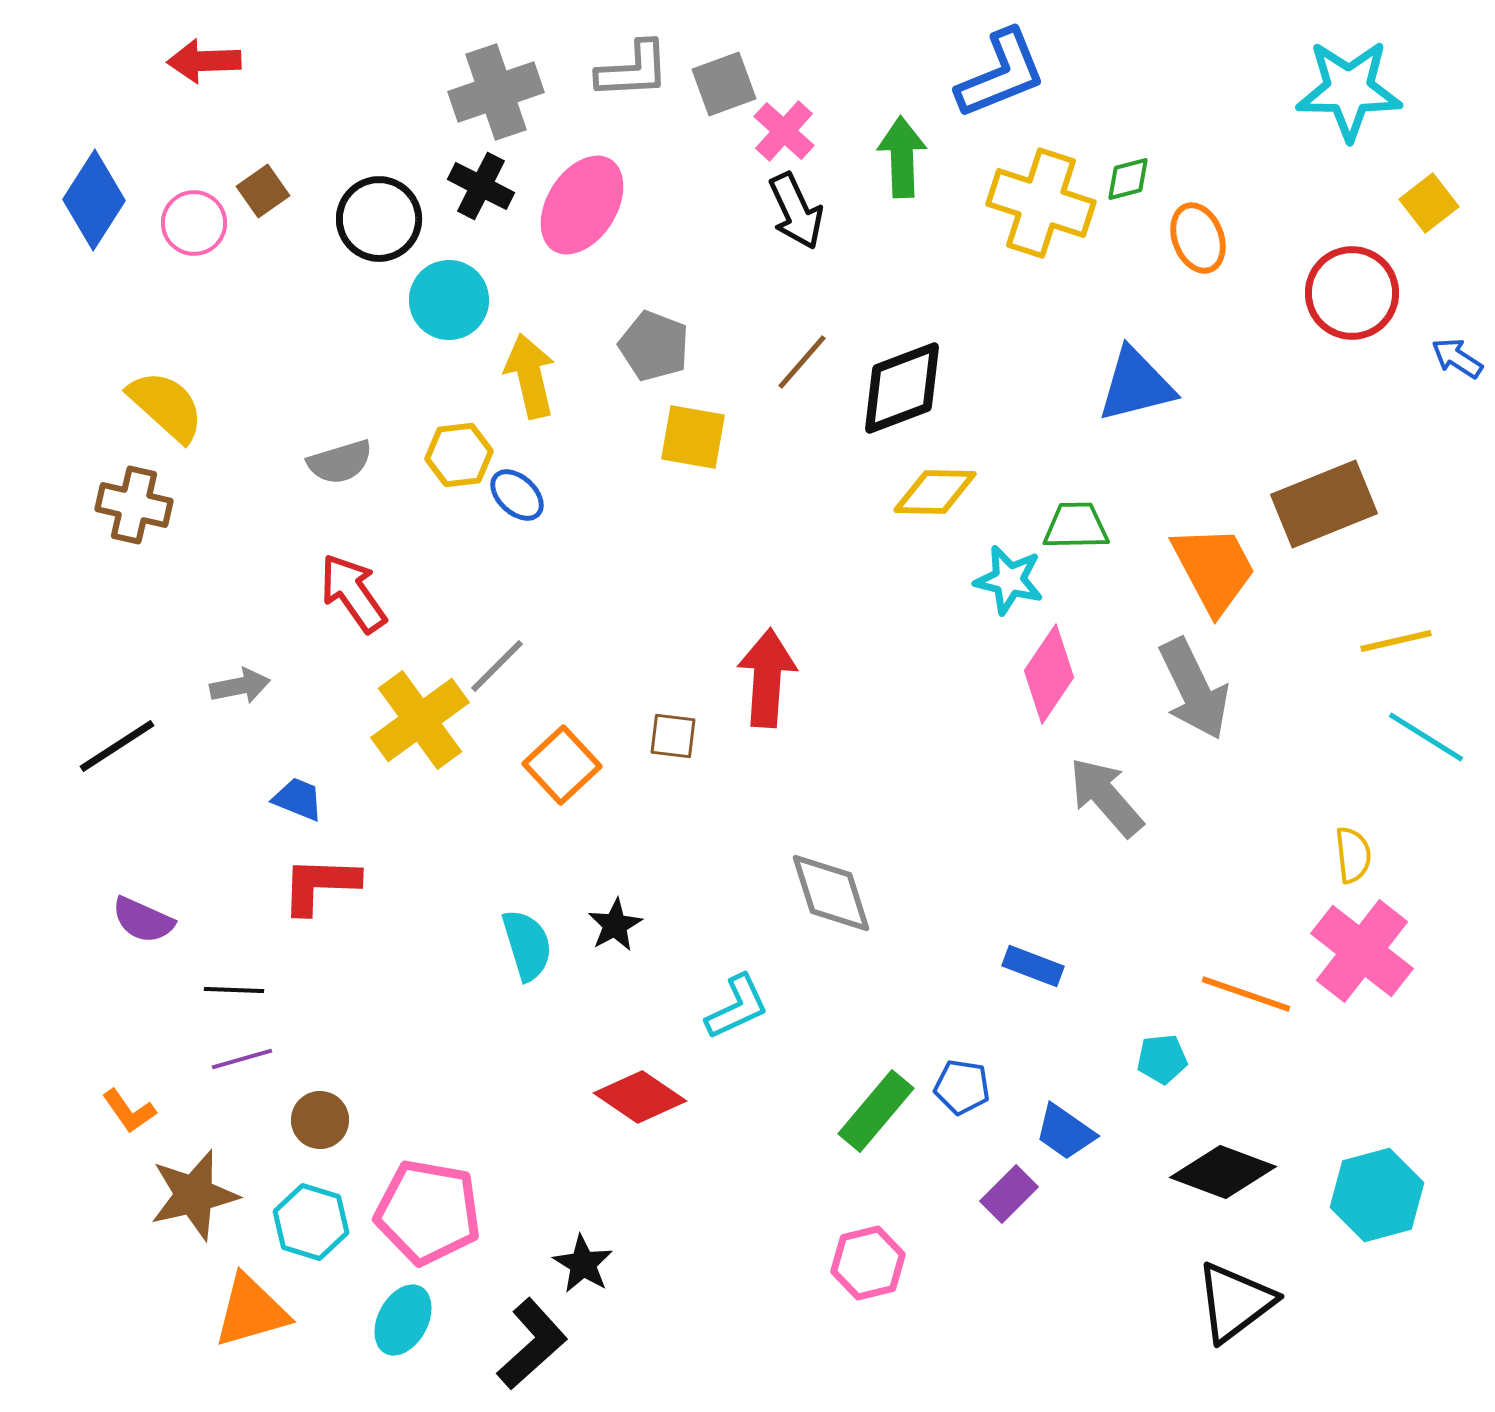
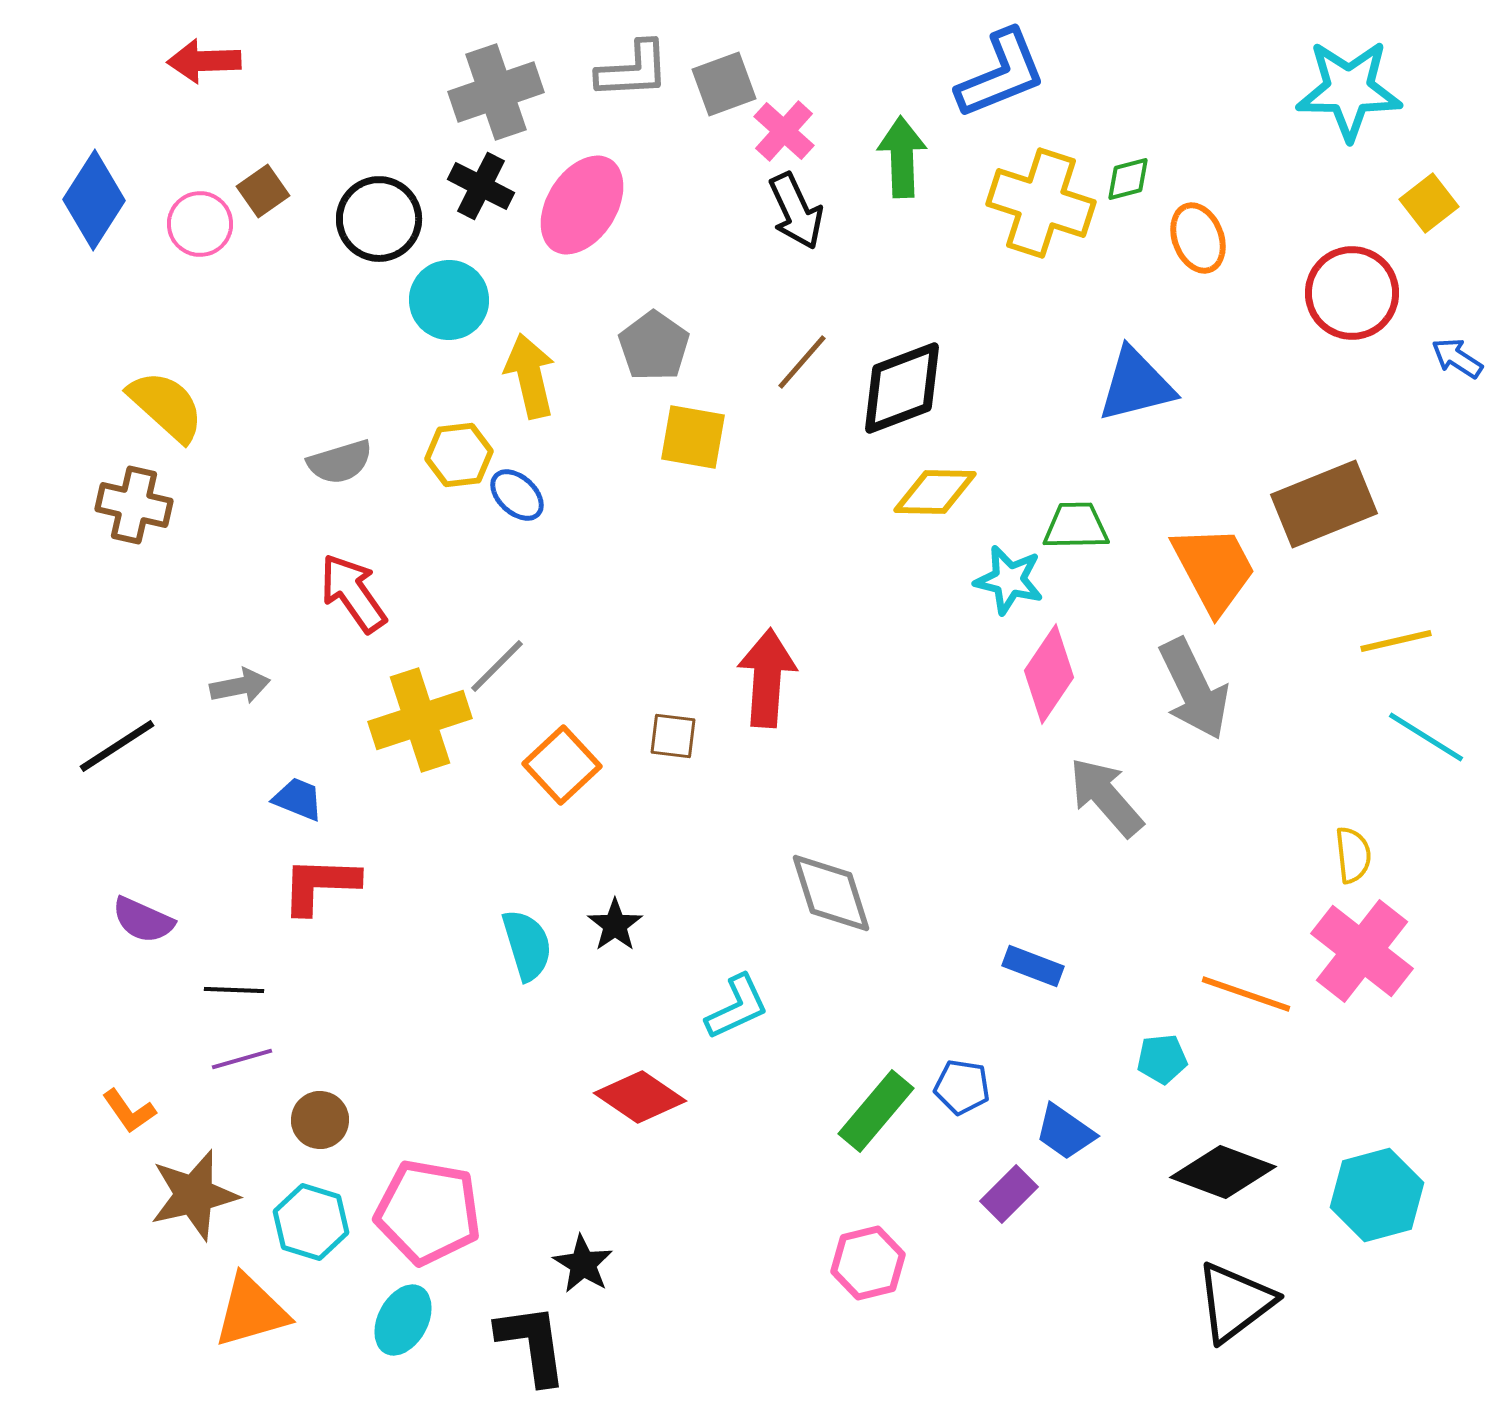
pink circle at (194, 223): moved 6 px right, 1 px down
gray pentagon at (654, 346): rotated 14 degrees clockwise
yellow cross at (420, 720): rotated 18 degrees clockwise
black star at (615, 925): rotated 6 degrees counterclockwise
black L-shape at (532, 1344): rotated 56 degrees counterclockwise
